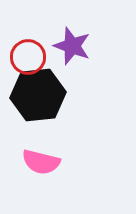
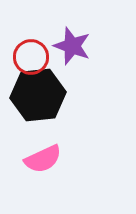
red circle: moved 3 px right
pink semicircle: moved 2 px right, 3 px up; rotated 39 degrees counterclockwise
